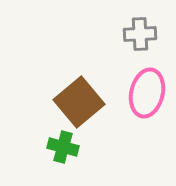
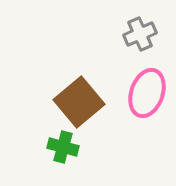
gray cross: rotated 20 degrees counterclockwise
pink ellipse: rotated 6 degrees clockwise
